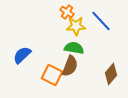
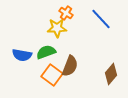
orange cross: moved 1 px left, 1 px down
blue line: moved 2 px up
yellow star: moved 19 px left, 2 px down
green semicircle: moved 28 px left, 4 px down; rotated 30 degrees counterclockwise
blue semicircle: rotated 126 degrees counterclockwise
orange square: rotated 10 degrees clockwise
